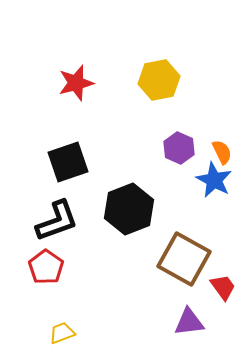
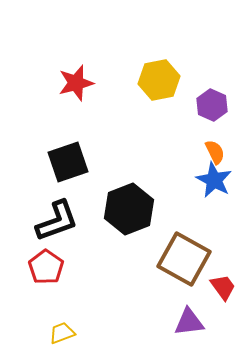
purple hexagon: moved 33 px right, 43 px up
orange semicircle: moved 7 px left
